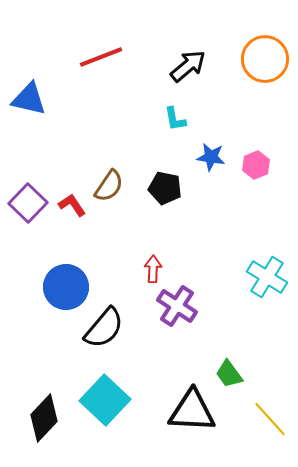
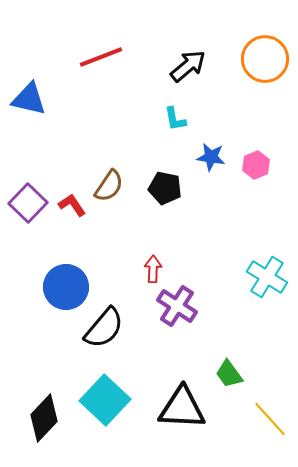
black triangle: moved 10 px left, 3 px up
